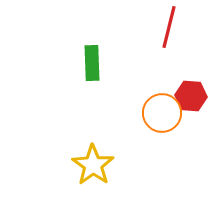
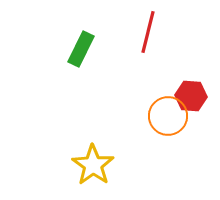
red line: moved 21 px left, 5 px down
green rectangle: moved 11 px left, 14 px up; rotated 28 degrees clockwise
orange circle: moved 6 px right, 3 px down
